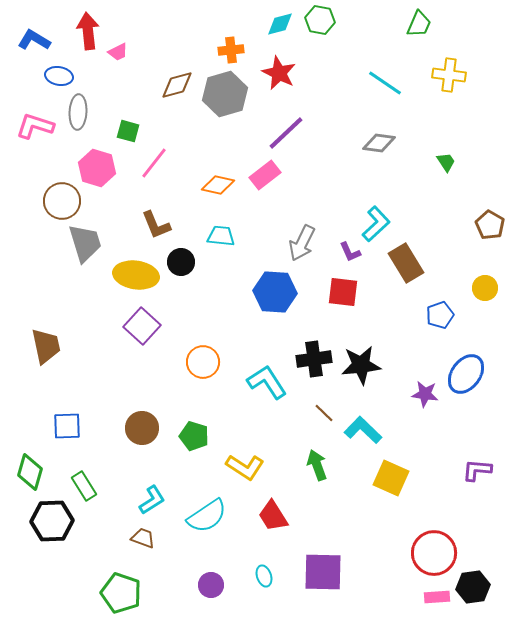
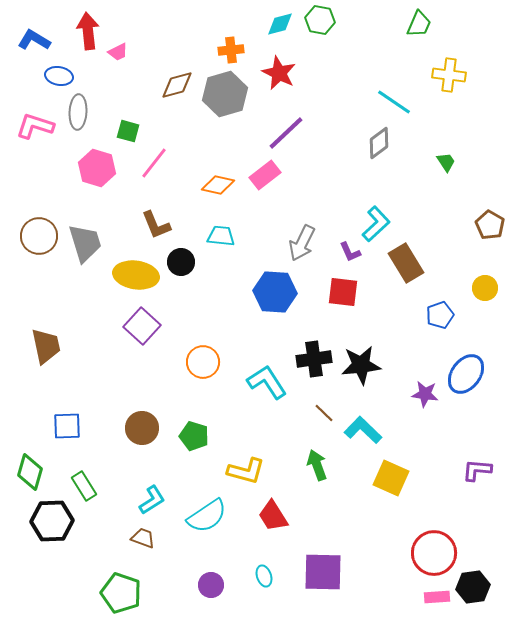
cyan line at (385, 83): moved 9 px right, 19 px down
gray diamond at (379, 143): rotated 44 degrees counterclockwise
brown circle at (62, 201): moved 23 px left, 35 px down
yellow L-shape at (245, 467): moved 1 px right, 4 px down; rotated 18 degrees counterclockwise
